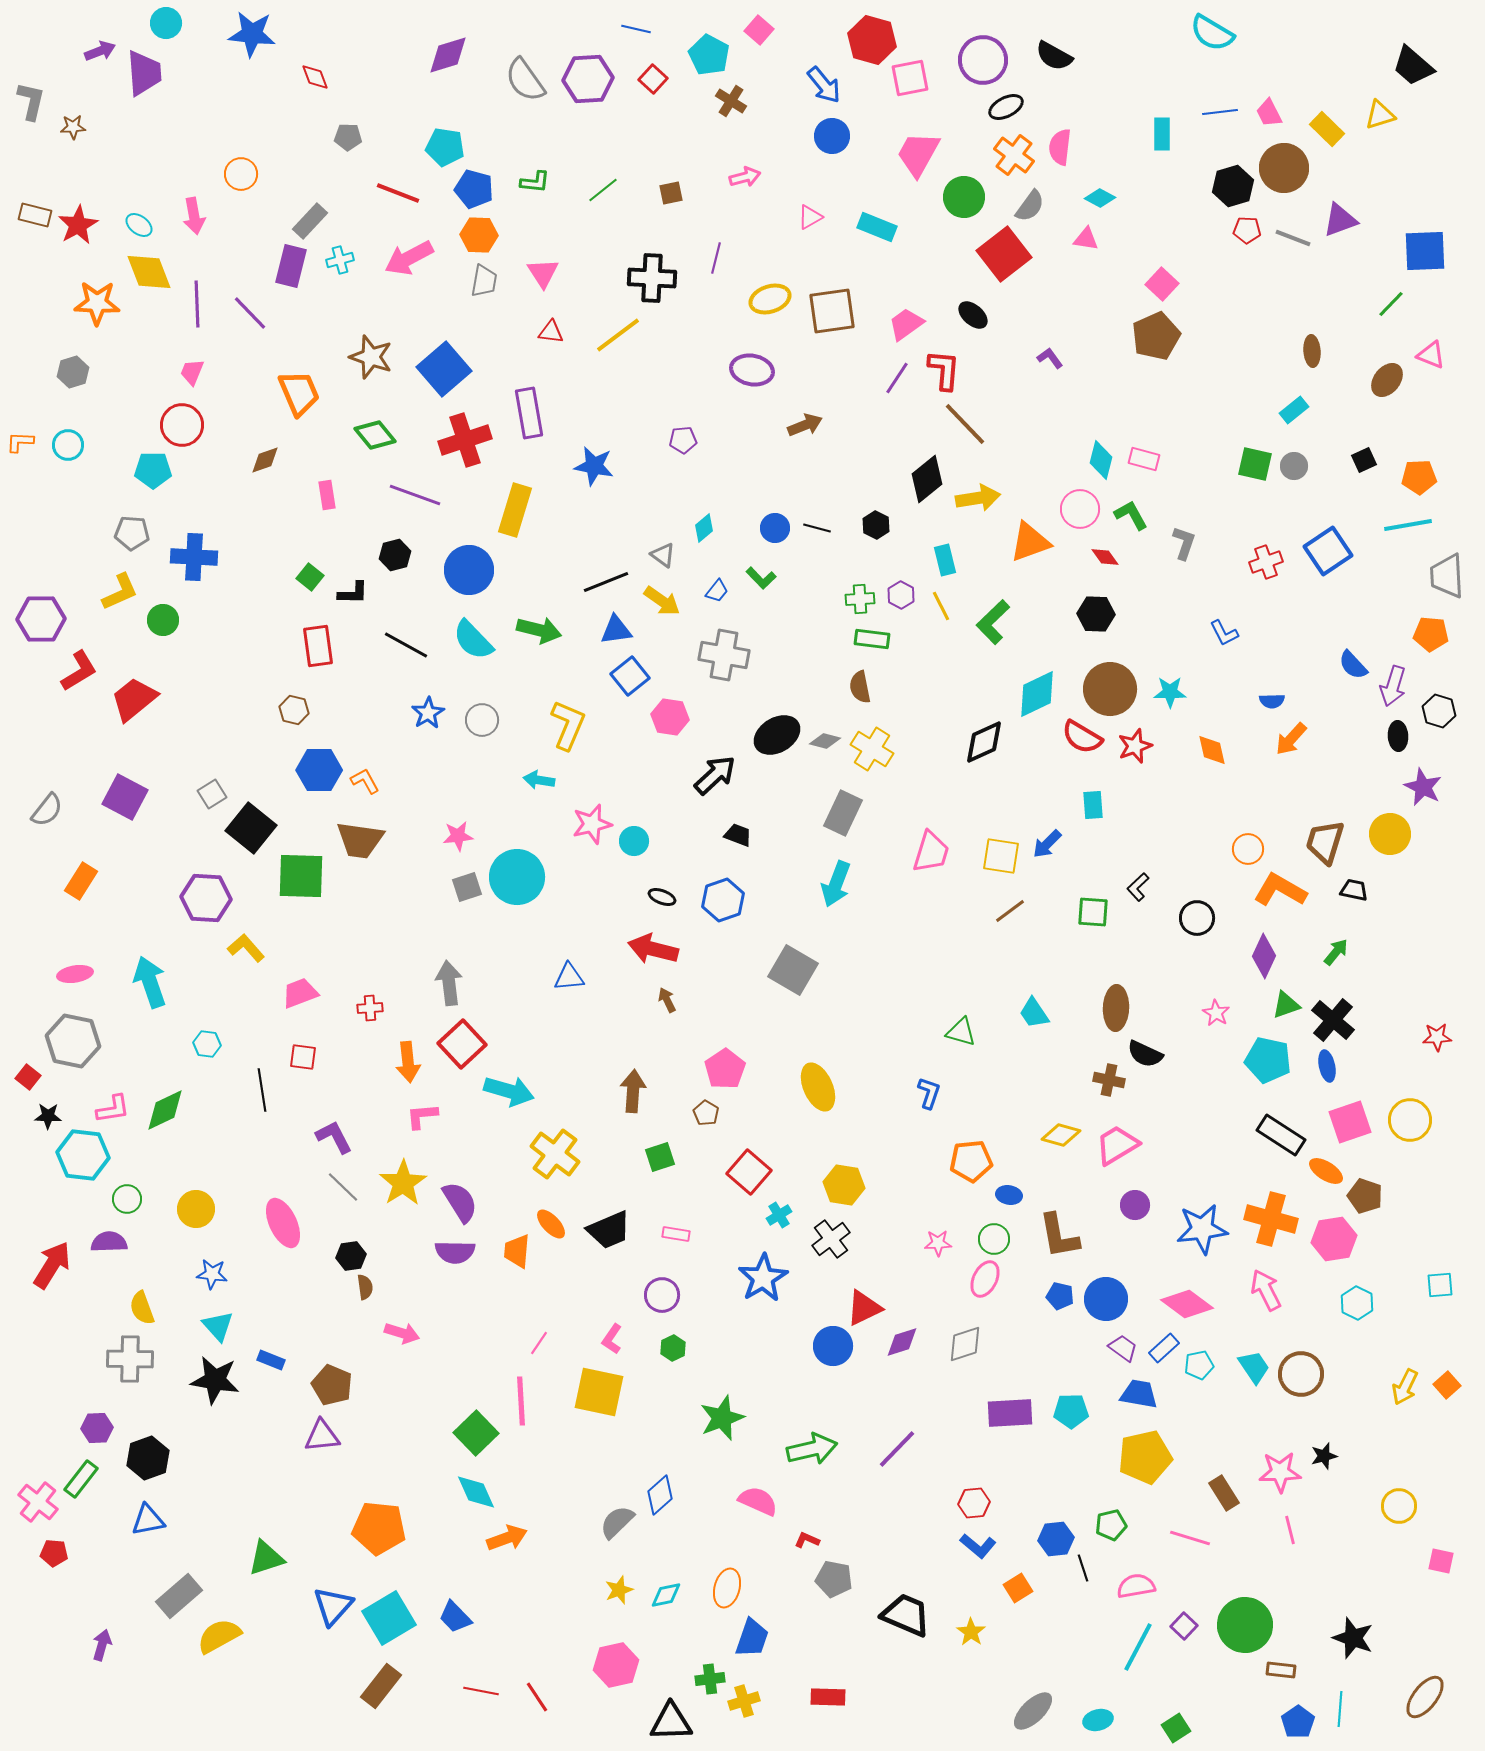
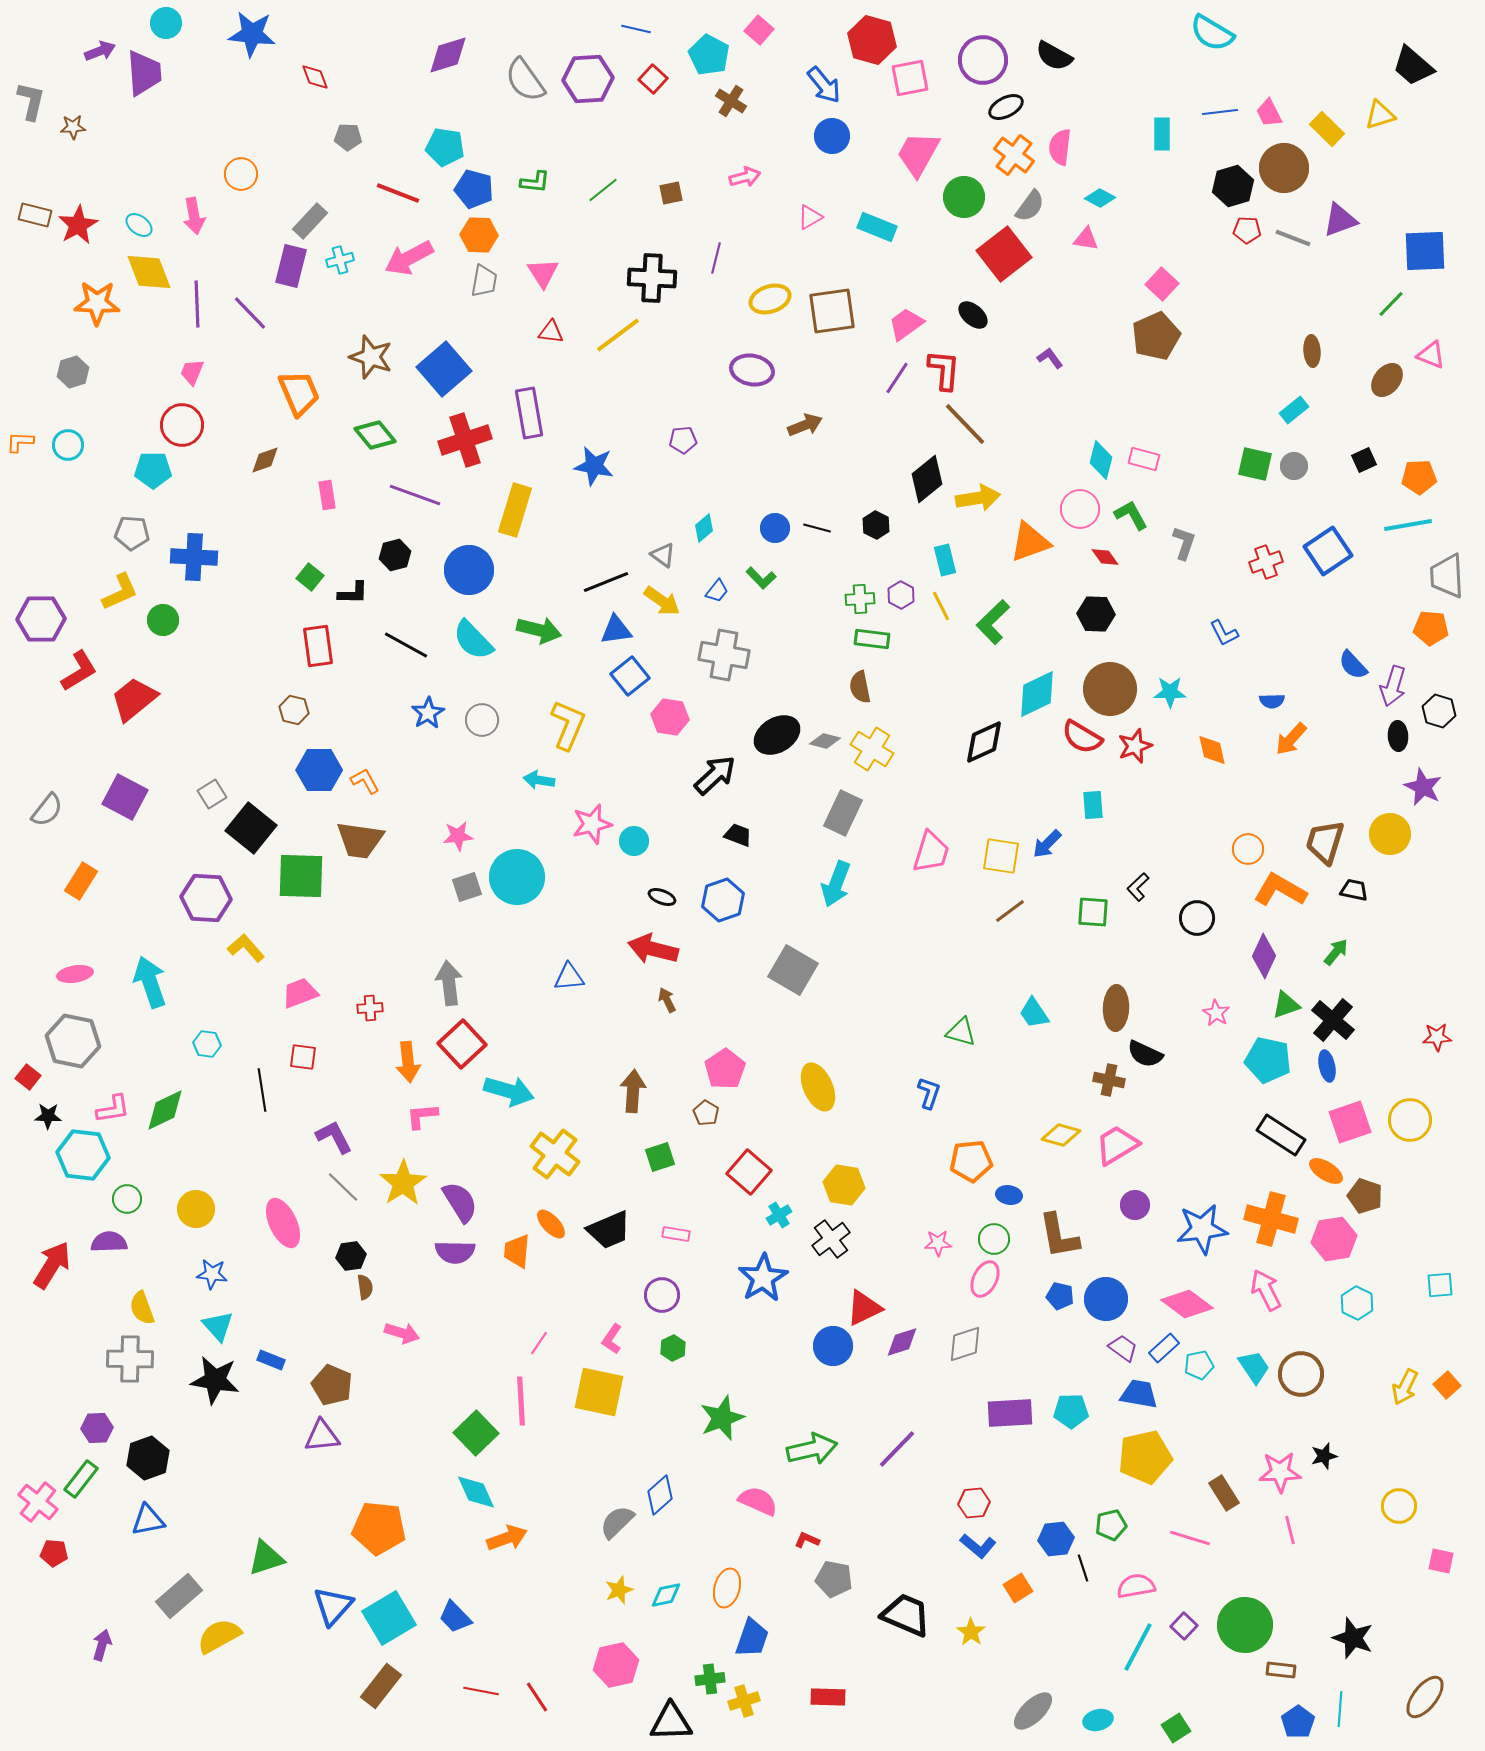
orange pentagon at (1431, 634): moved 6 px up
